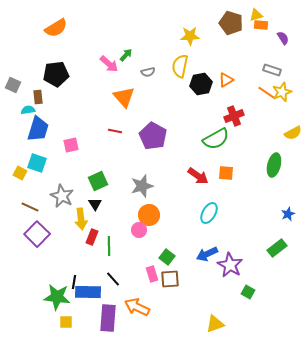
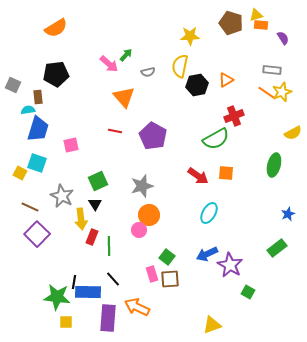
gray rectangle at (272, 70): rotated 12 degrees counterclockwise
black hexagon at (201, 84): moved 4 px left, 1 px down
yellow triangle at (215, 324): moved 3 px left, 1 px down
